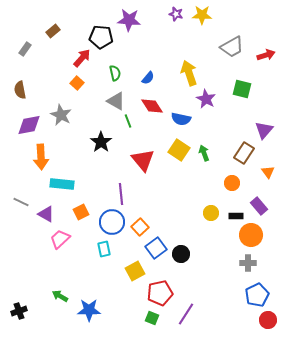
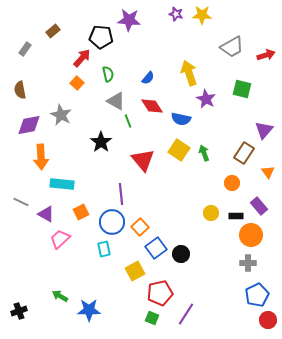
green semicircle at (115, 73): moved 7 px left, 1 px down
